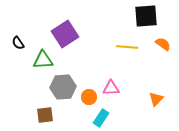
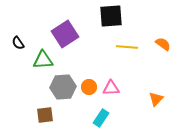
black square: moved 35 px left
orange circle: moved 10 px up
